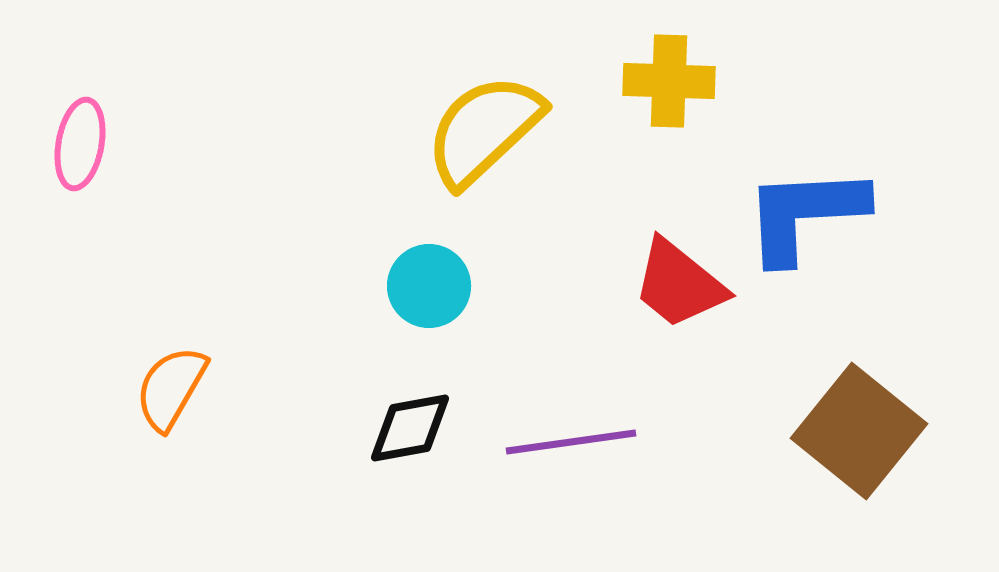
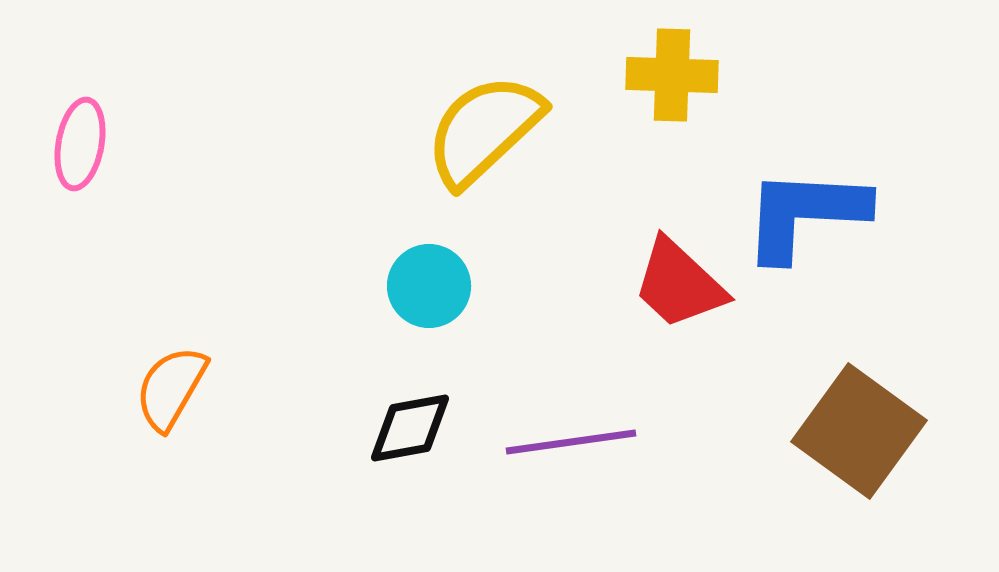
yellow cross: moved 3 px right, 6 px up
blue L-shape: rotated 6 degrees clockwise
red trapezoid: rotated 4 degrees clockwise
brown square: rotated 3 degrees counterclockwise
